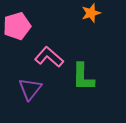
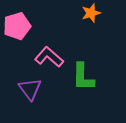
purple triangle: rotated 15 degrees counterclockwise
